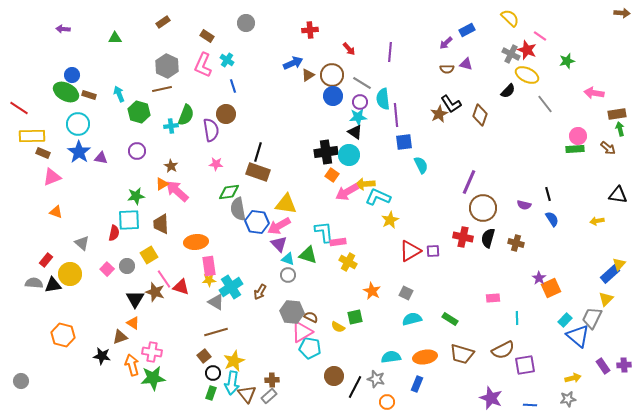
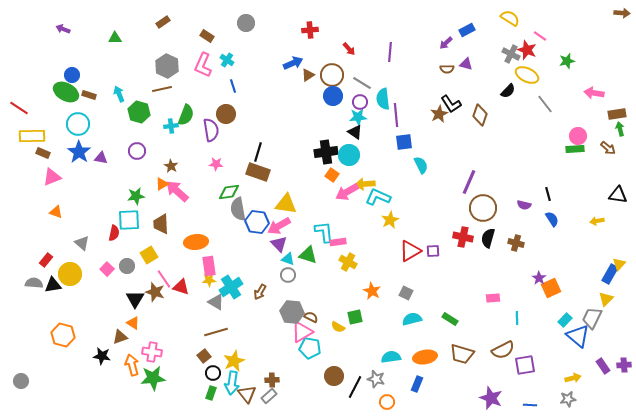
yellow semicircle at (510, 18): rotated 12 degrees counterclockwise
purple arrow at (63, 29): rotated 16 degrees clockwise
blue rectangle at (610, 274): rotated 18 degrees counterclockwise
